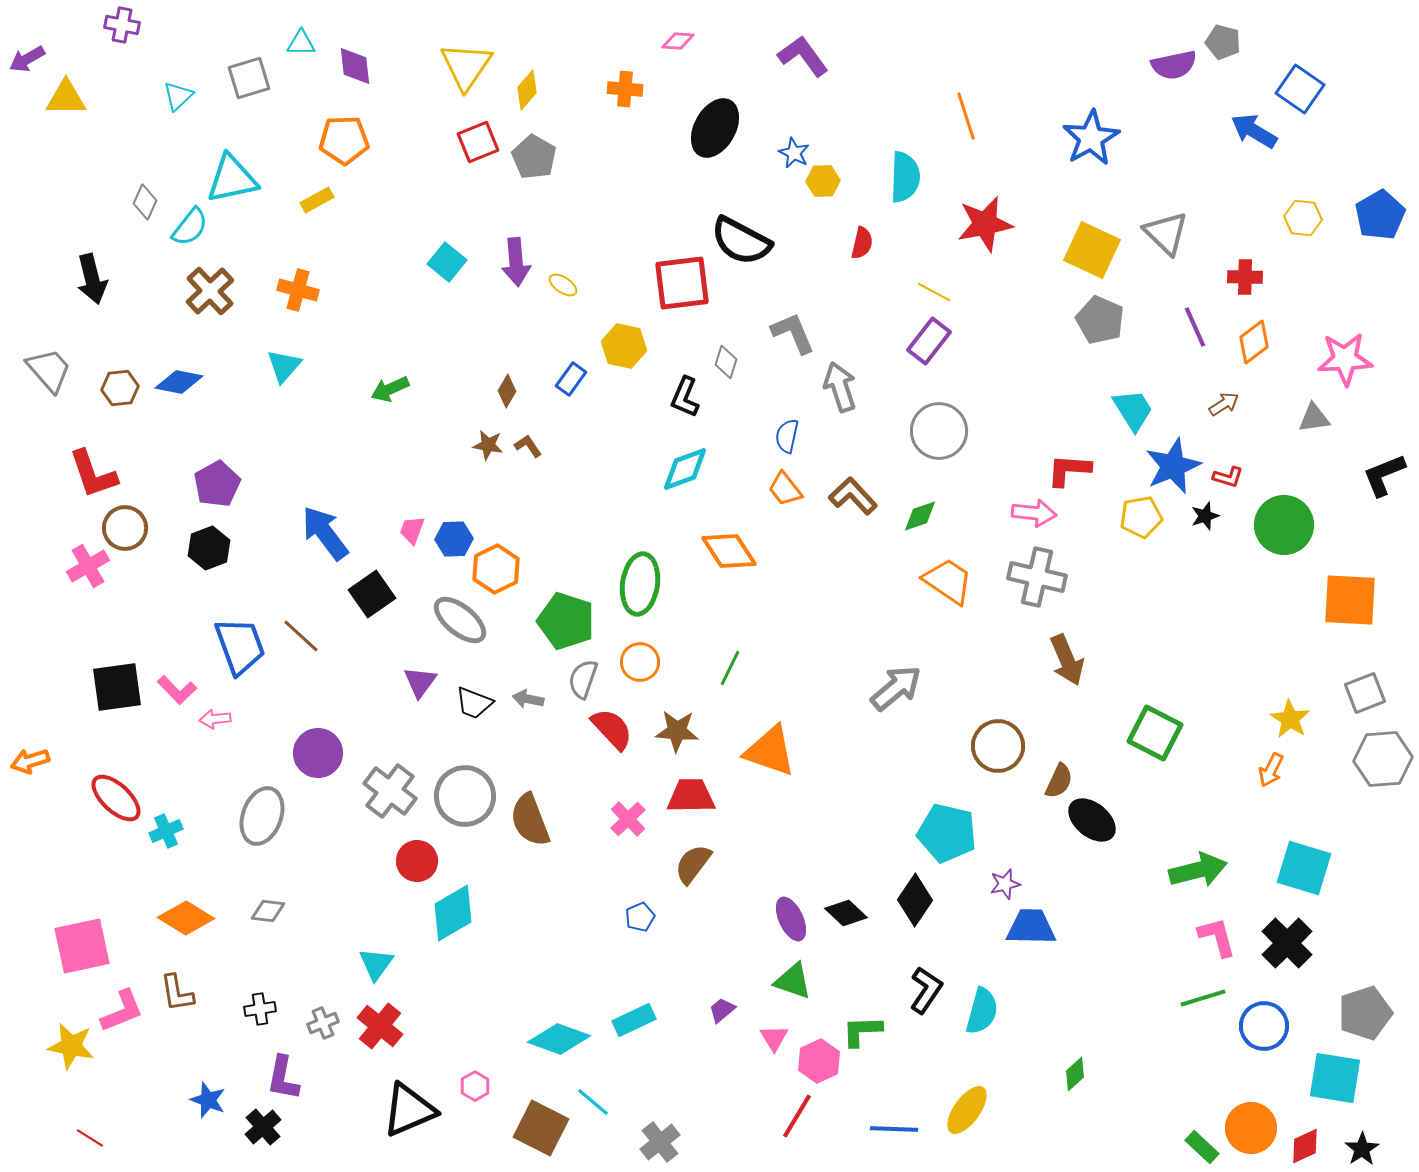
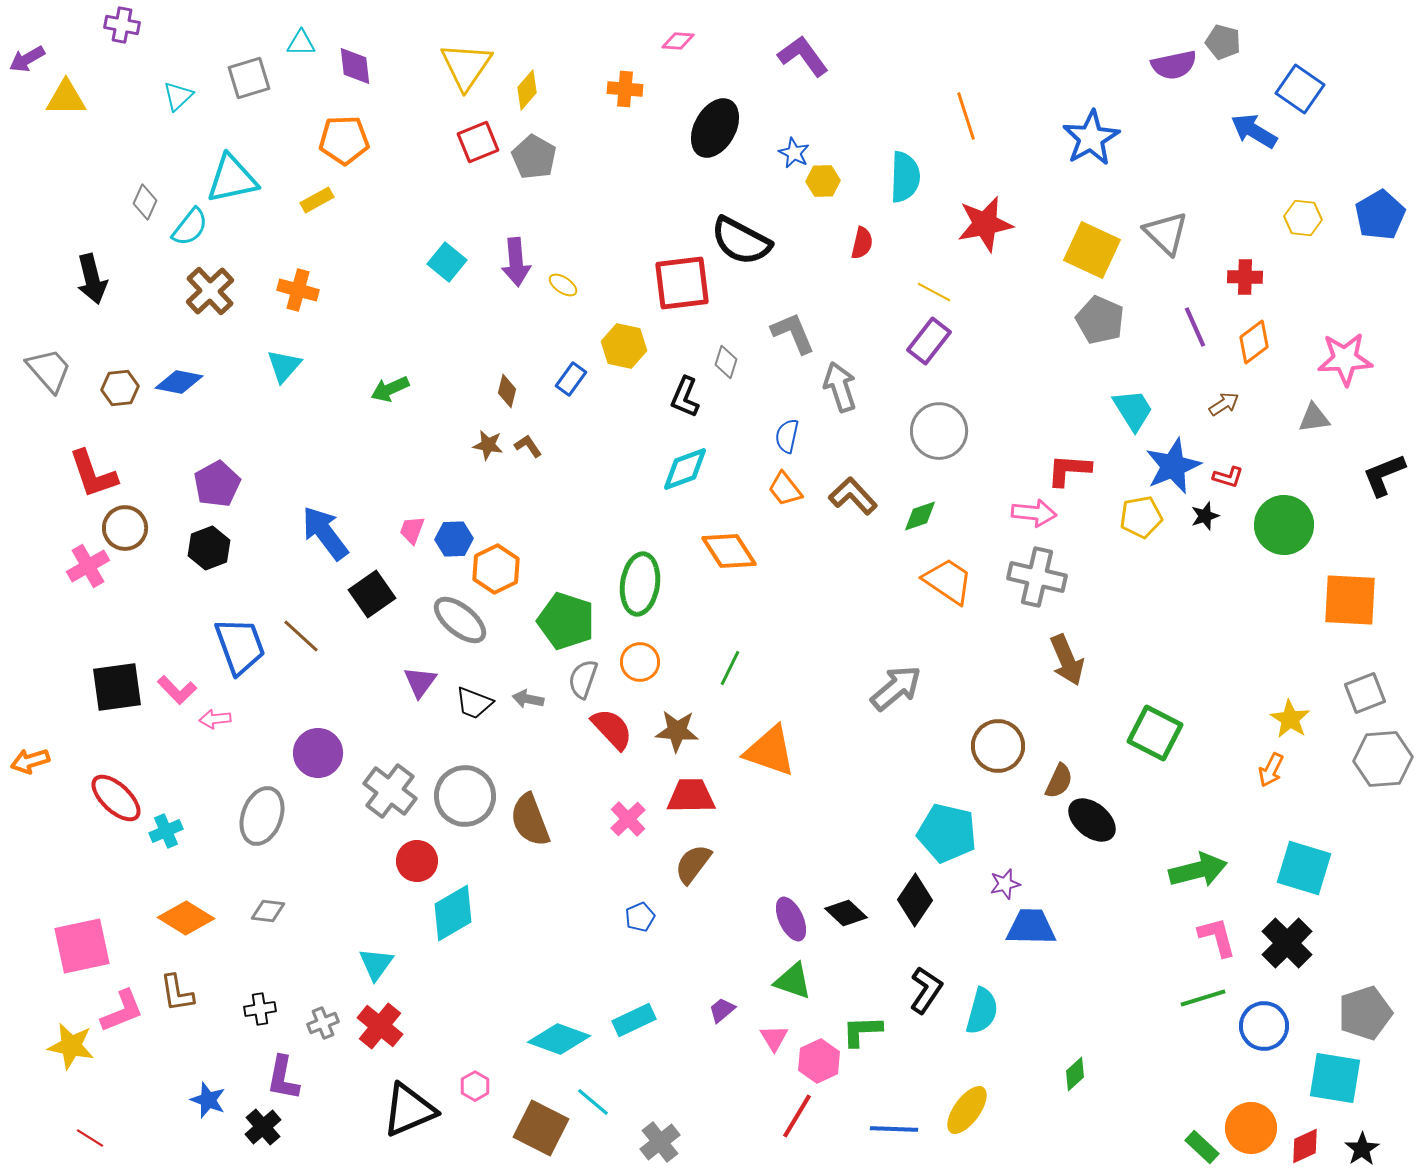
brown diamond at (507, 391): rotated 16 degrees counterclockwise
